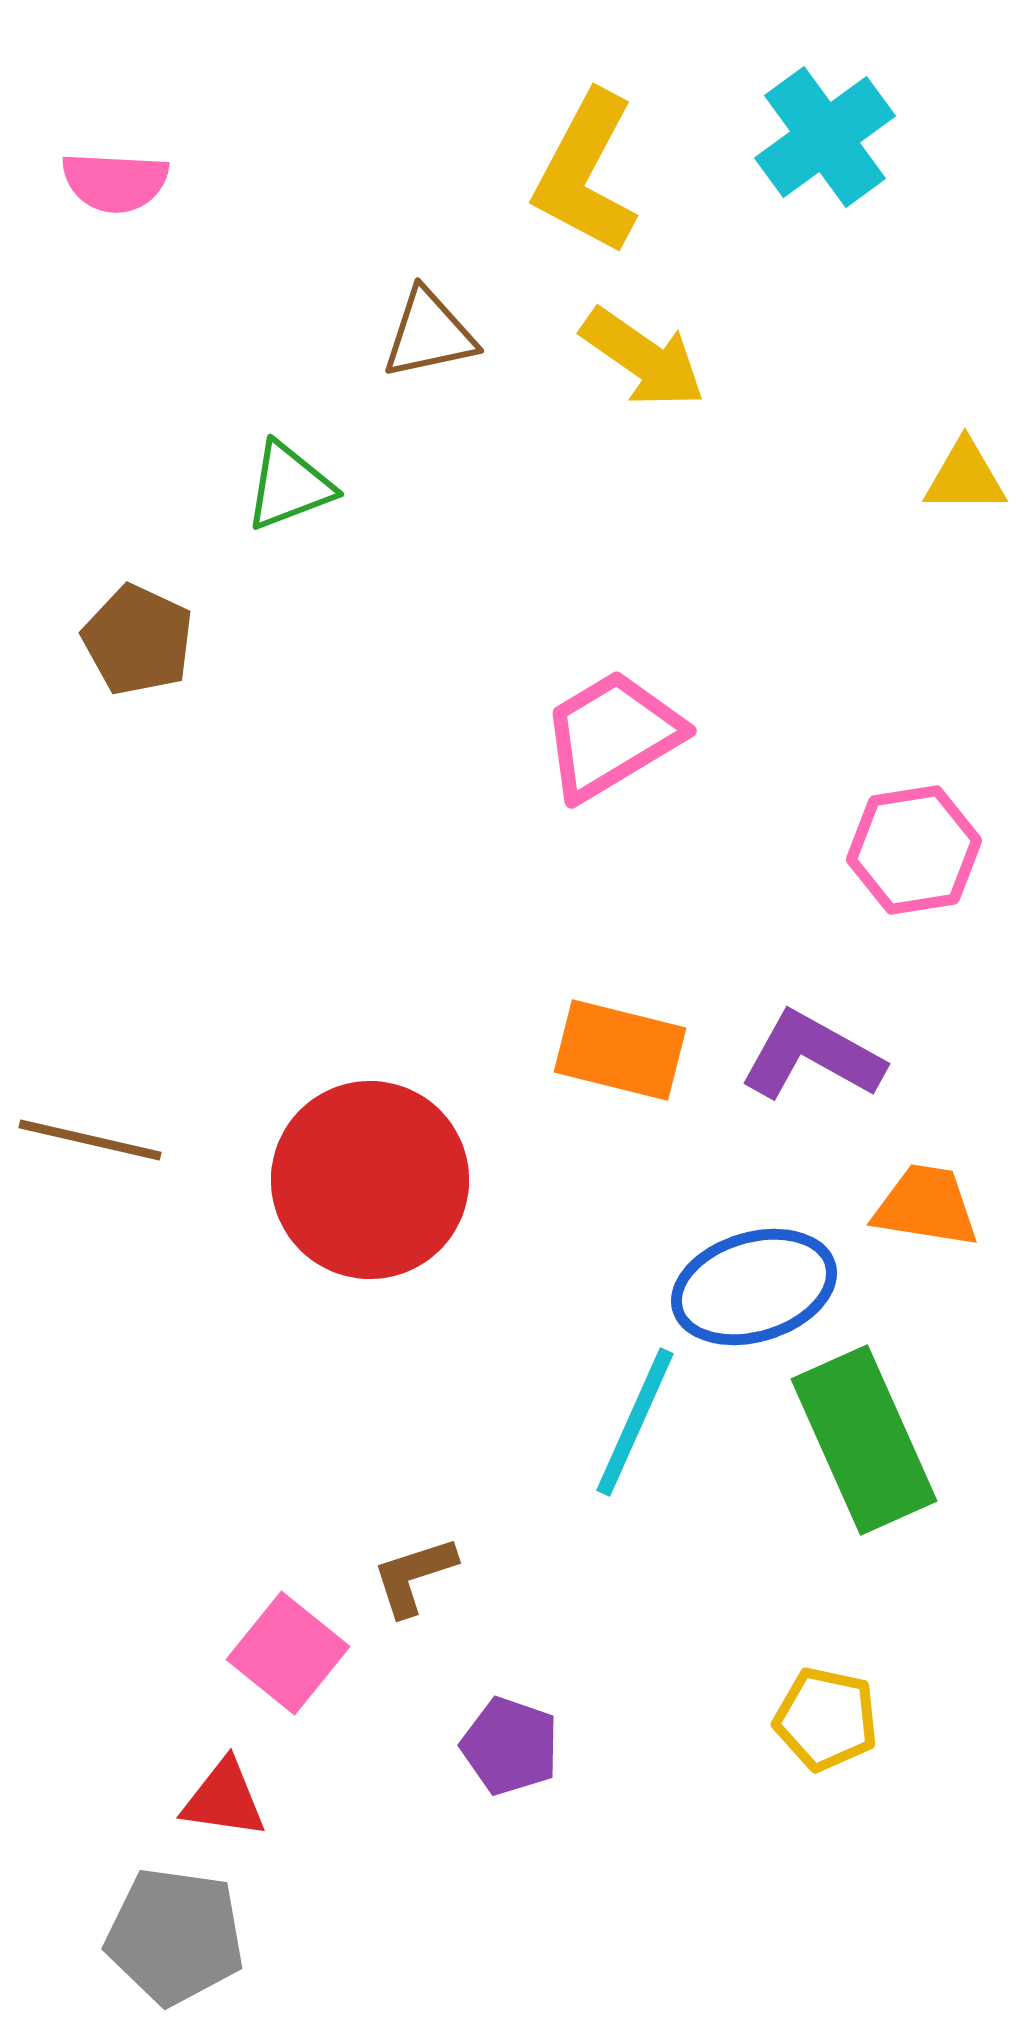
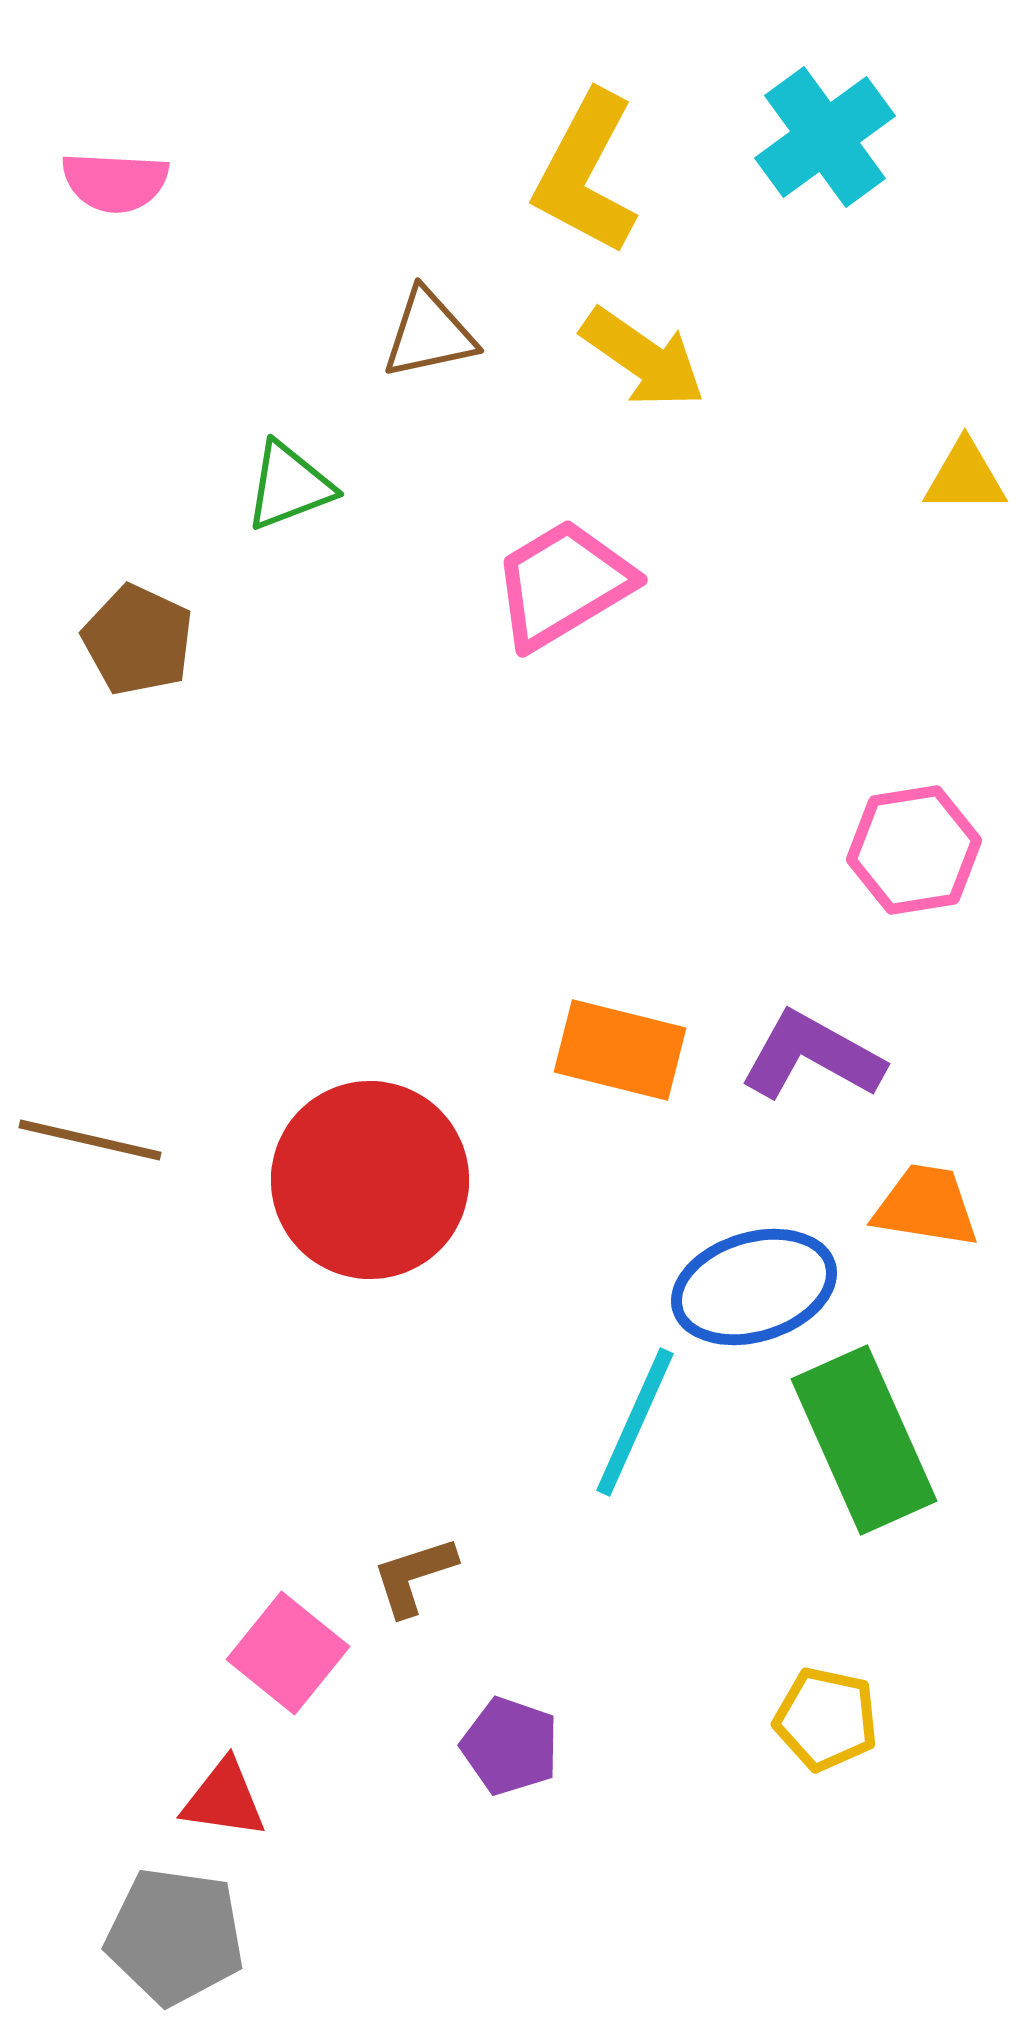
pink trapezoid: moved 49 px left, 151 px up
